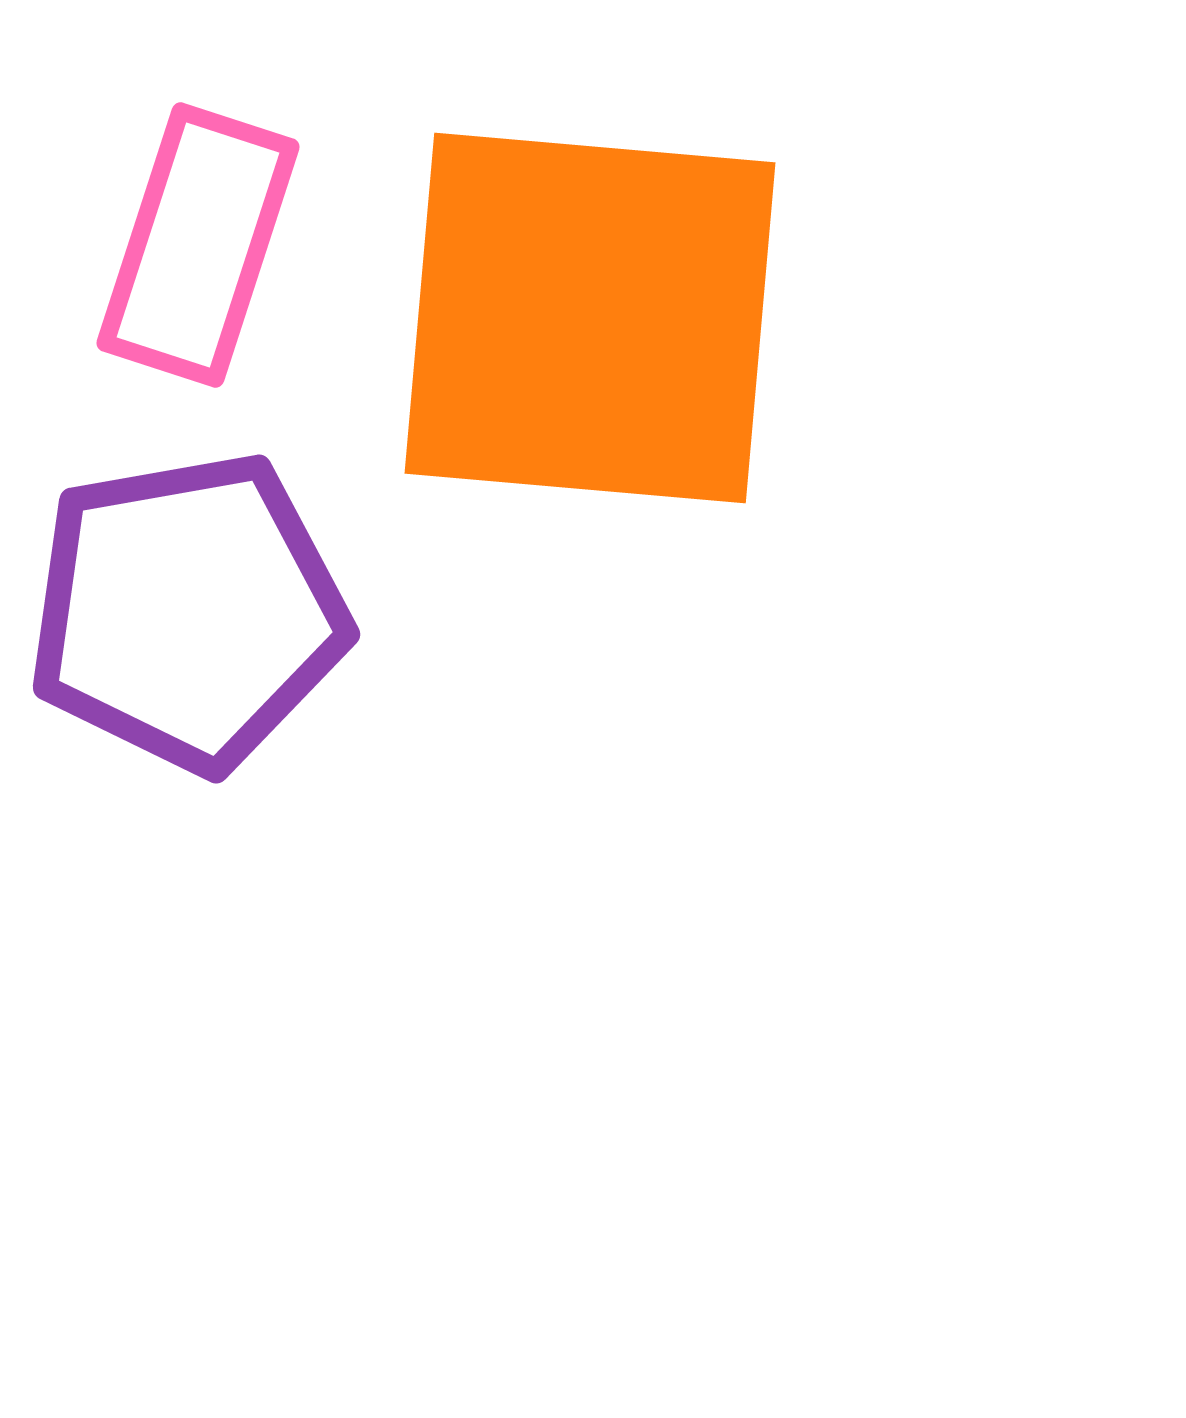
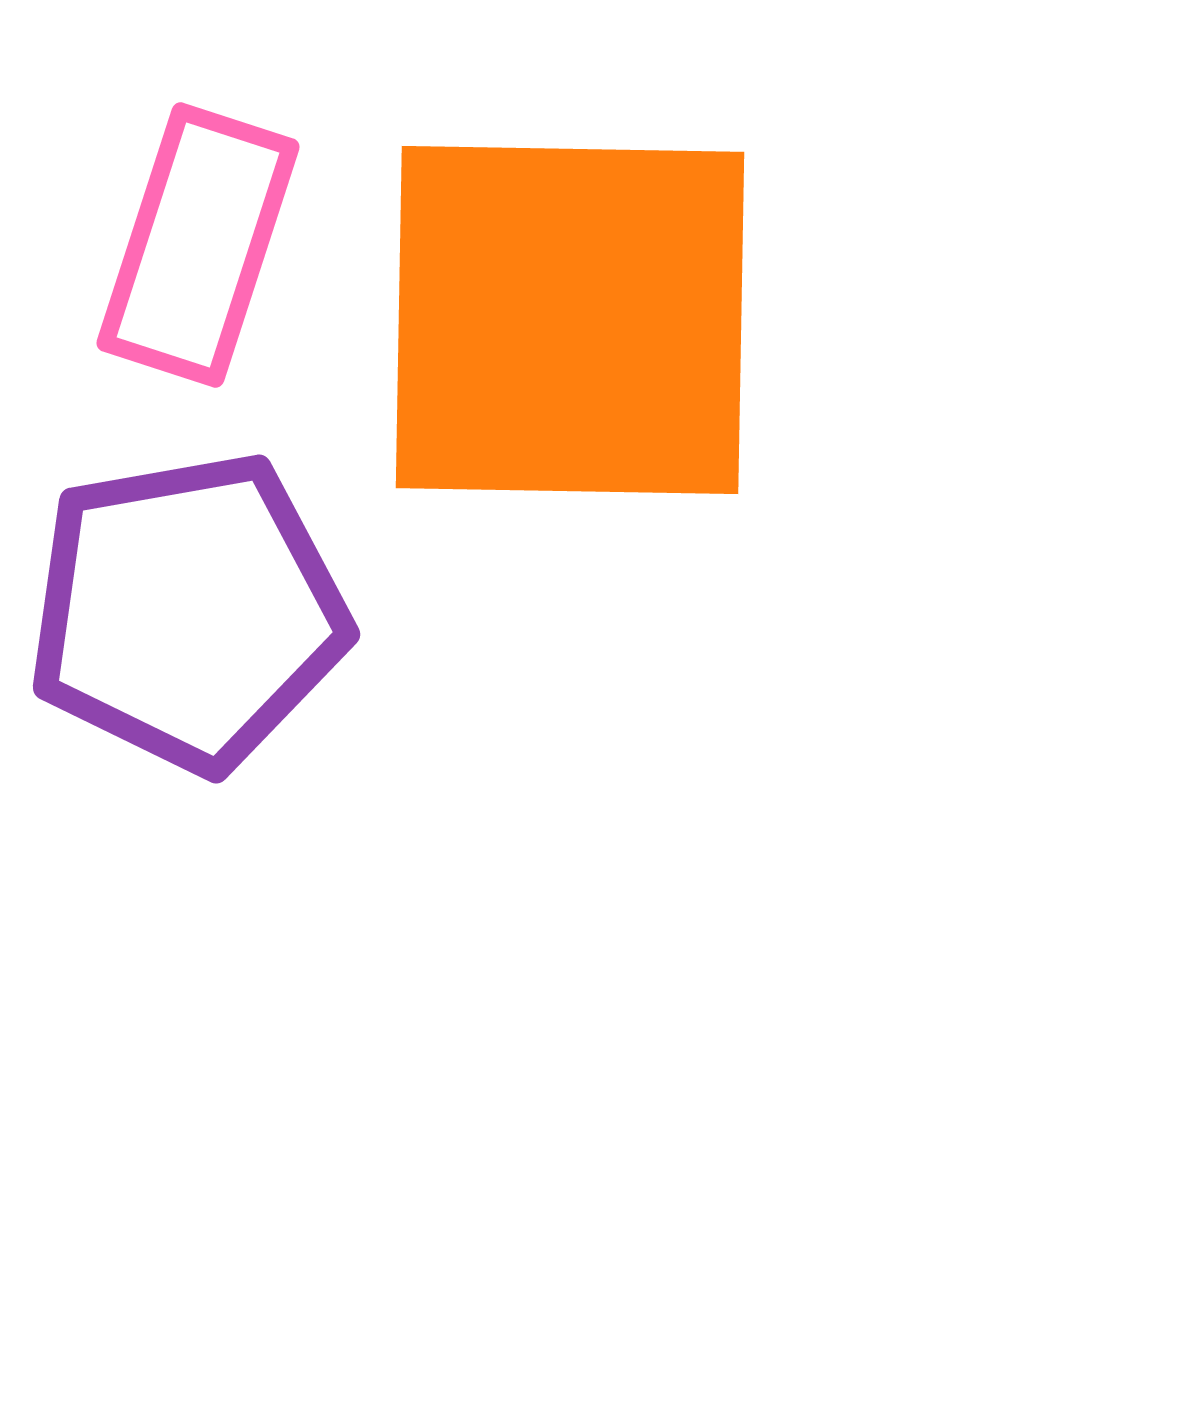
orange square: moved 20 px left, 2 px down; rotated 4 degrees counterclockwise
